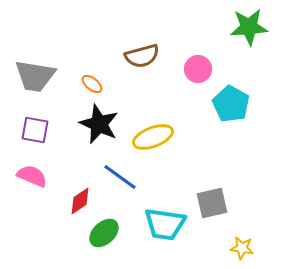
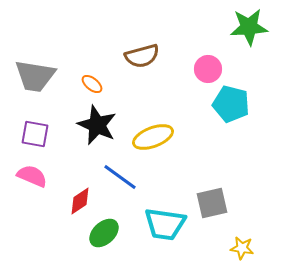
pink circle: moved 10 px right
cyan pentagon: rotated 15 degrees counterclockwise
black star: moved 2 px left, 1 px down
purple square: moved 4 px down
